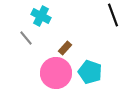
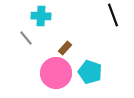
cyan cross: rotated 24 degrees counterclockwise
